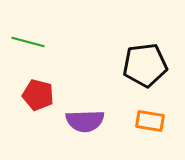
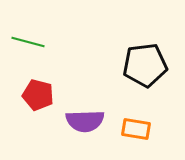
orange rectangle: moved 14 px left, 8 px down
